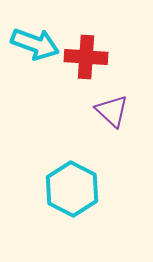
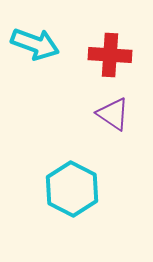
red cross: moved 24 px right, 2 px up
purple triangle: moved 1 px right, 3 px down; rotated 9 degrees counterclockwise
